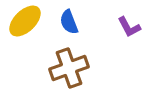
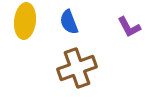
yellow ellipse: rotated 40 degrees counterclockwise
brown cross: moved 8 px right
